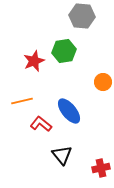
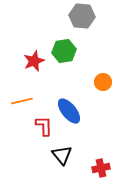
red L-shape: moved 3 px right, 2 px down; rotated 50 degrees clockwise
